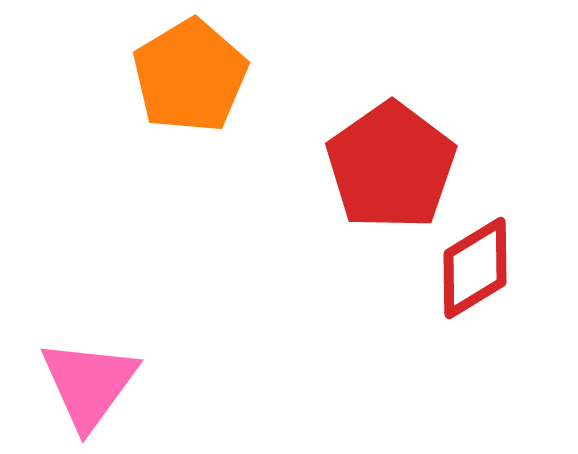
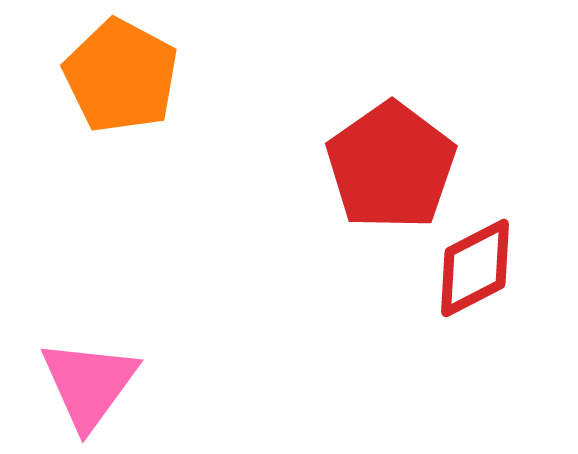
orange pentagon: moved 69 px left; rotated 13 degrees counterclockwise
red diamond: rotated 4 degrees clockwise
